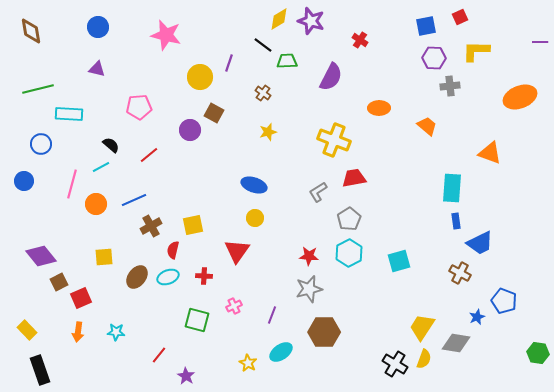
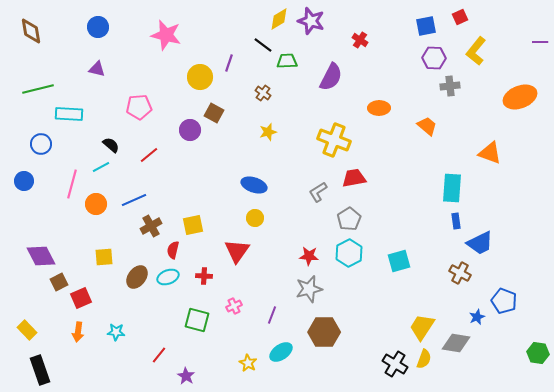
yellow L-shape at (476, 51): rotated 52 degrees counterclockwise
purple diamond at (41, 256): rotated 12 degrees clockwise
